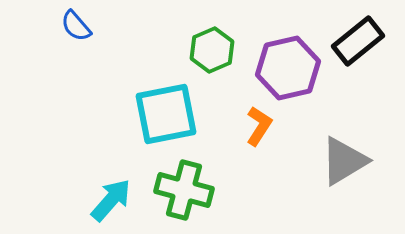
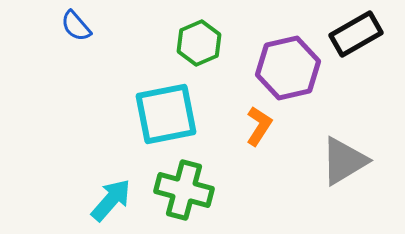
black rectangle: moved 2 px left, 7 px up; rotated 9 degrees clockwise
green hexagon: moved 13 px left, 7 px up
